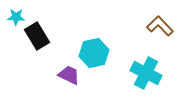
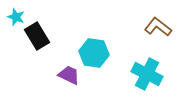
cyan star: rotated 18 degrees clockwise
brown L-shape: moved 2 px left, 1 px down; rotated 8 degrees counterclockwise
cyan hexagon: rotated 20 degrees clockwise
cyan cross: moved 1 px right, 1 px down
